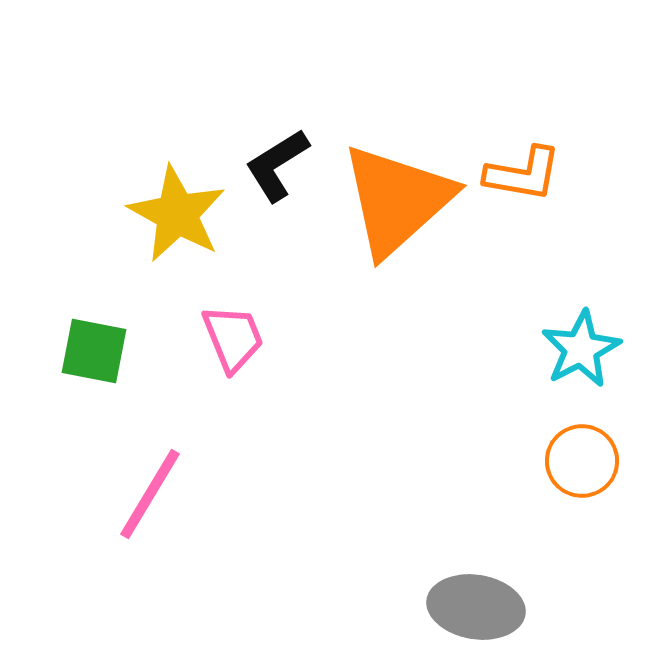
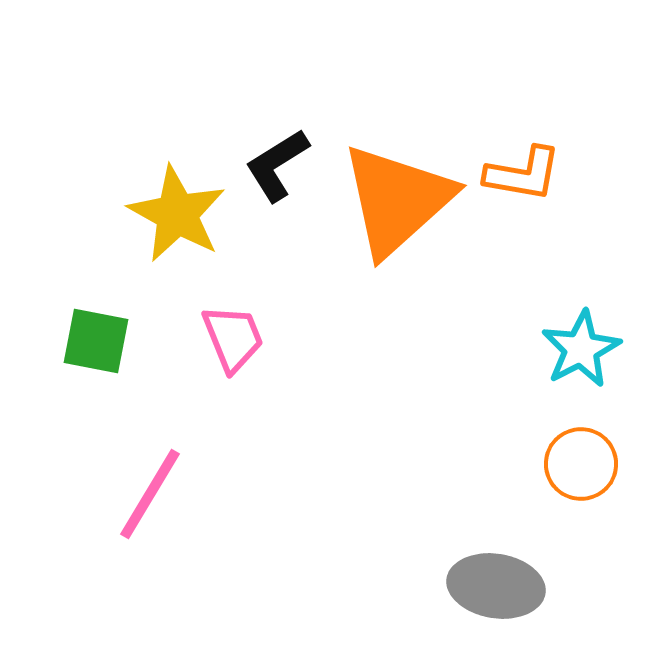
green square: moved 2 px right, 10 px up
orange circle: moved 1 px left, 3 px down
gray ellipse: moved 20 px right, 21 px up
